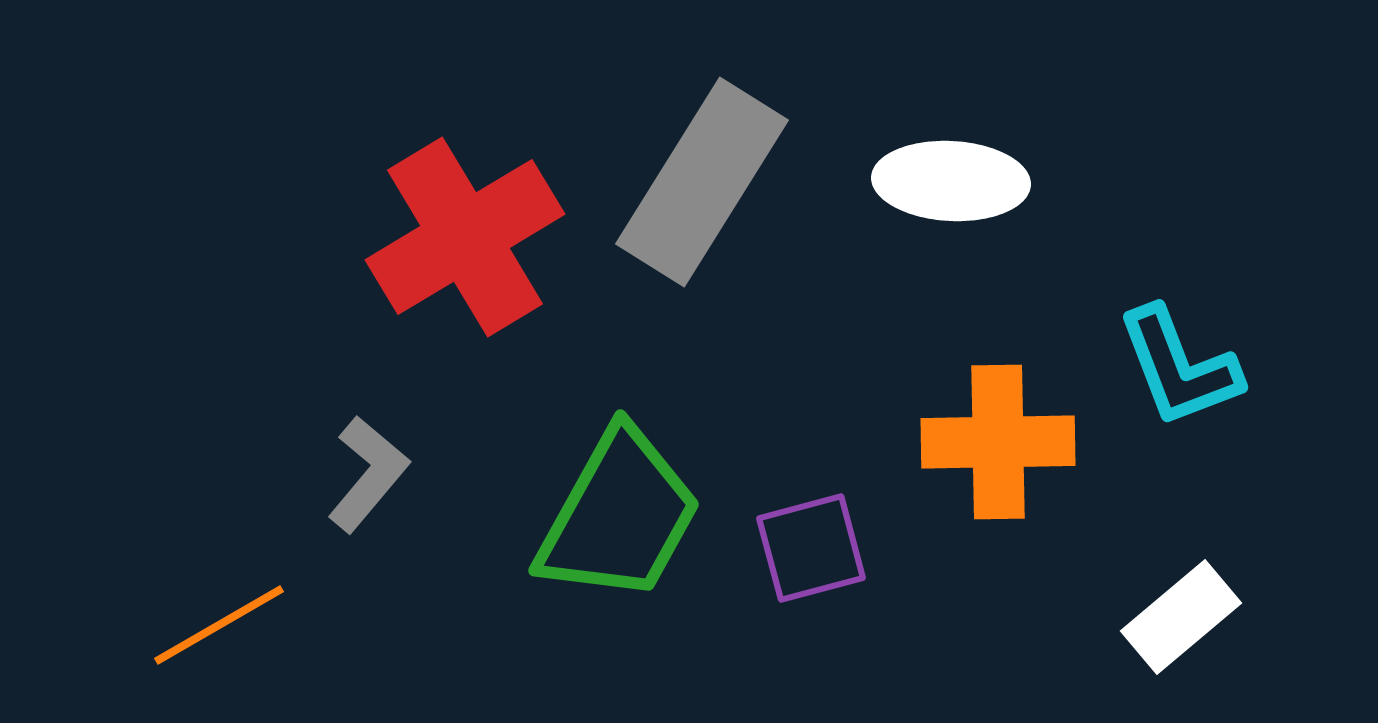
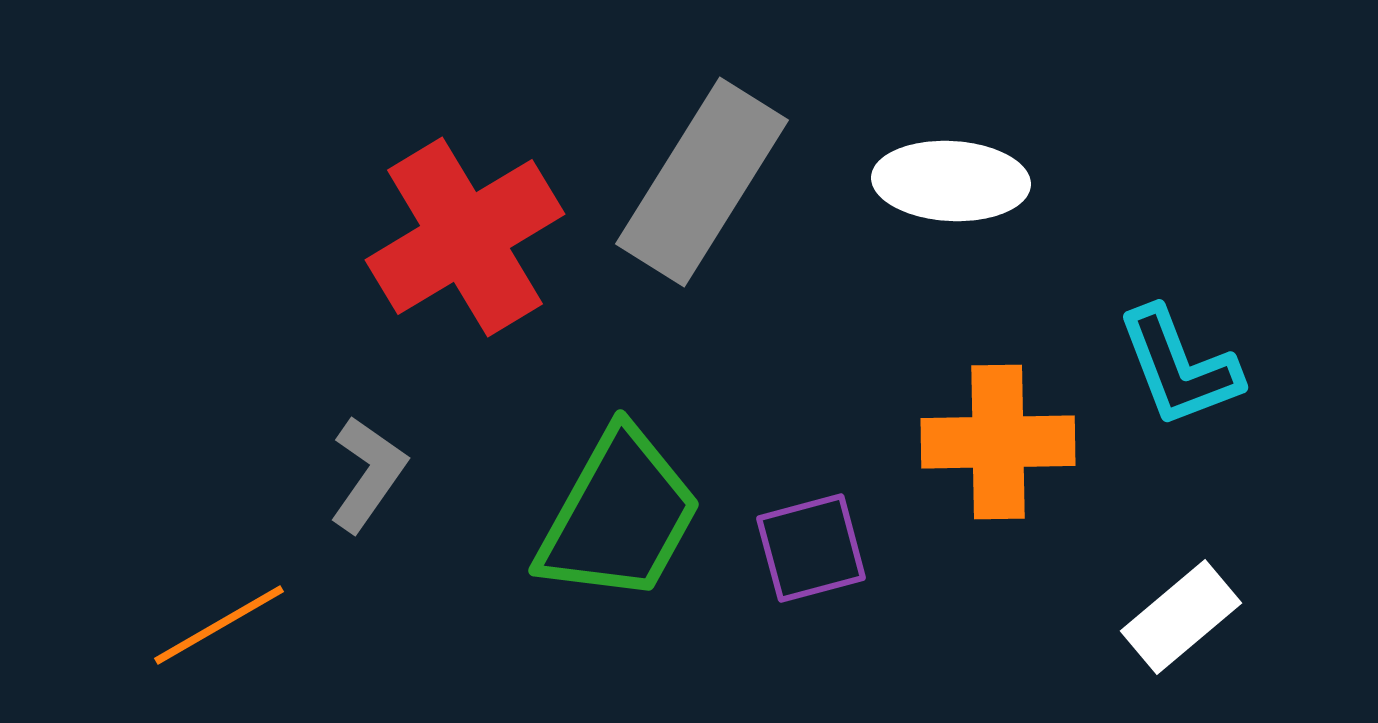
gray L-shape: rotated 5 degrees counterclockwise
